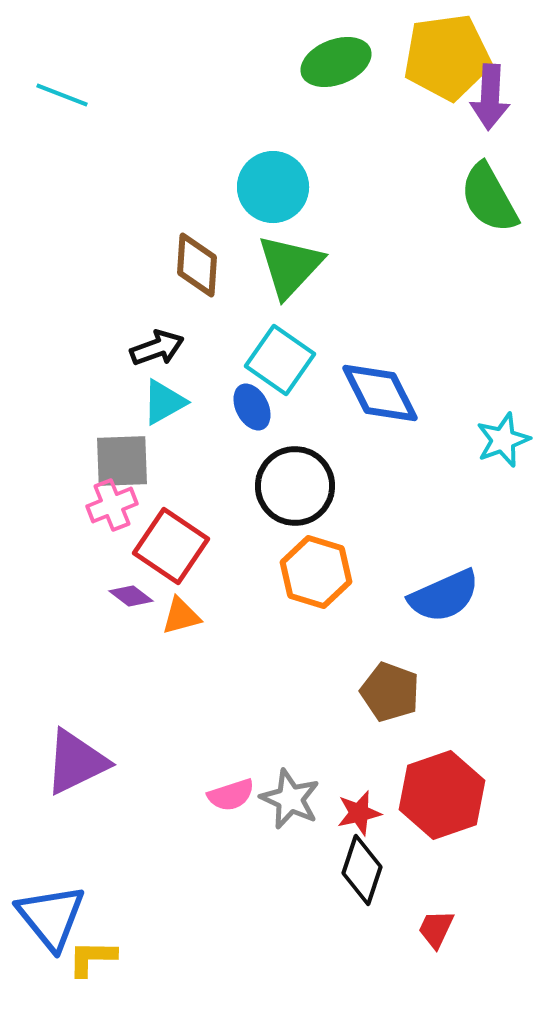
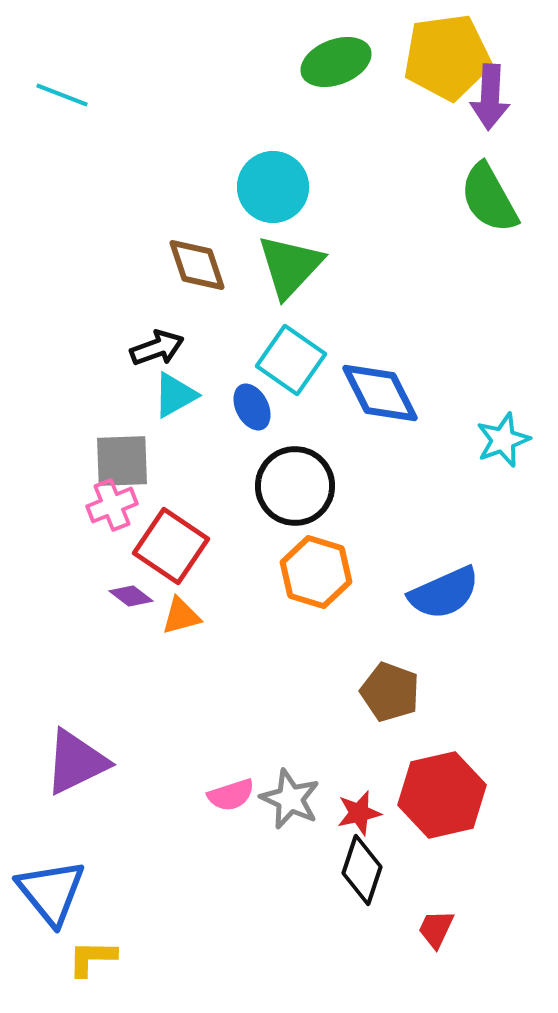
brown diamond: rotated 22 degrees counterclockwise
cyan square: moved 11 px right
cyan triangle: moved 11 px right, 7 px up
blue semicircle: moved 3 px up
red hexagon: rotated 6 degrees clockwise
blue triangle: moved 25 px up
